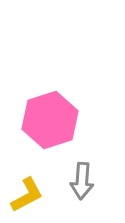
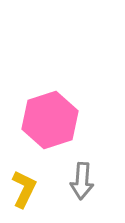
yellow L-shape: moved 3 px left, 6 px up; rotated 36 degrees counterclockwise
